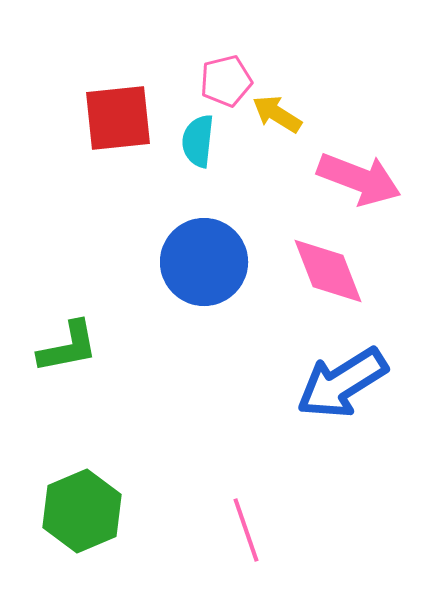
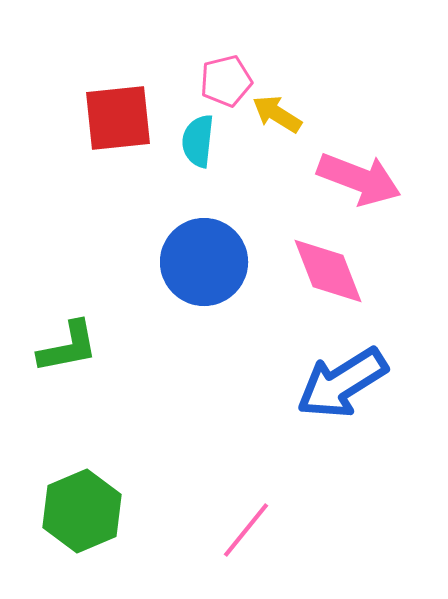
pink line: rotated 58 degrees clockwise
